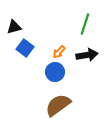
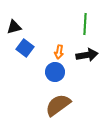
green line: rotated 15 degrees counterclockwise
orange arrow: rotated 32 degrees counterclockwise
